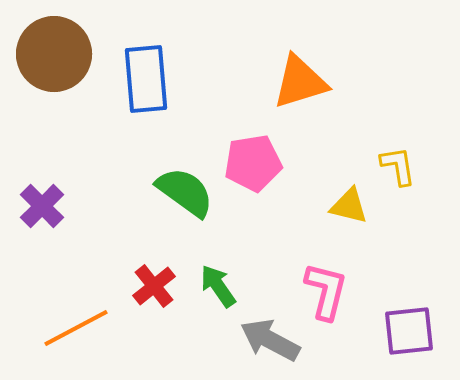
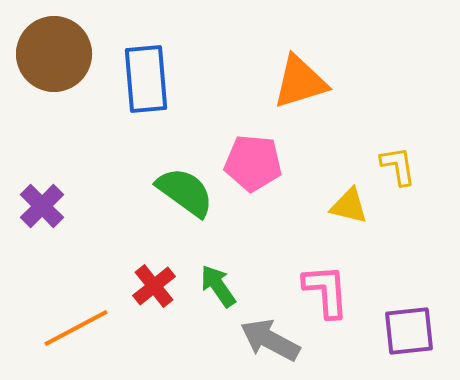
pink pentagon: rotated 14 degrees clockwise
pink L-shape: rotated 18 degrees counterclockwise
